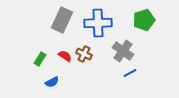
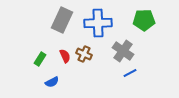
green pentagon: rotated 15 degrees clockwise
red semicircle: rotated 32 degrees clockwise
